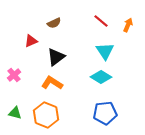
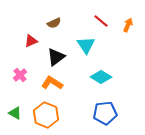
cyan triangle: moved 19 px left, 6 px up
pink cross: moved 6 px right
green triangle: rotated 16 degrees clockwise
